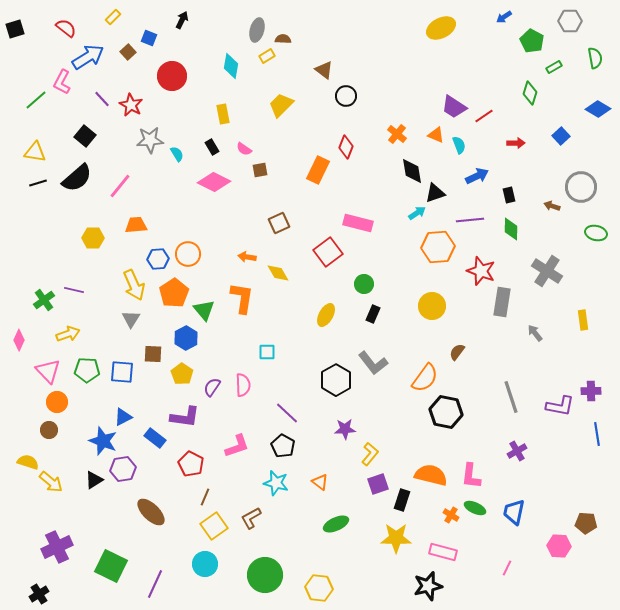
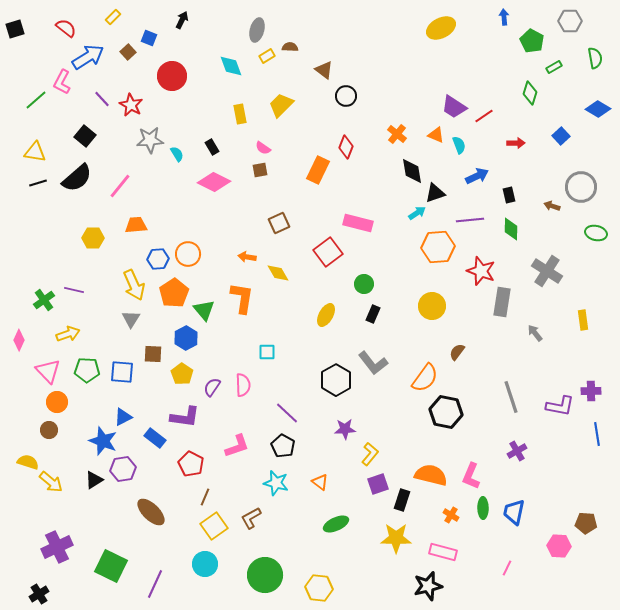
blue arrow at (504, 17): rotated 119 degrees clockwise
brown semicircle at (283, 39): moved 7 px right, 8 px down
cyan diamond at (231, 66): rotated 30 degrees counterclockwise
yellow rectangle at (223, 114): moved 17 px right
pink semicircle at (244, 149): moved 19 px right, 1 px up
pink L-shape at (471, 476): rotated 16 degrees clockwise
green ellipse at (475, 508): moved 8 px right; rotated 65 degrees clockwise
